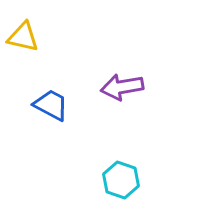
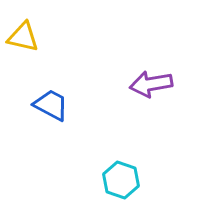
purple arrow: moved 29 px right, 3 px up
